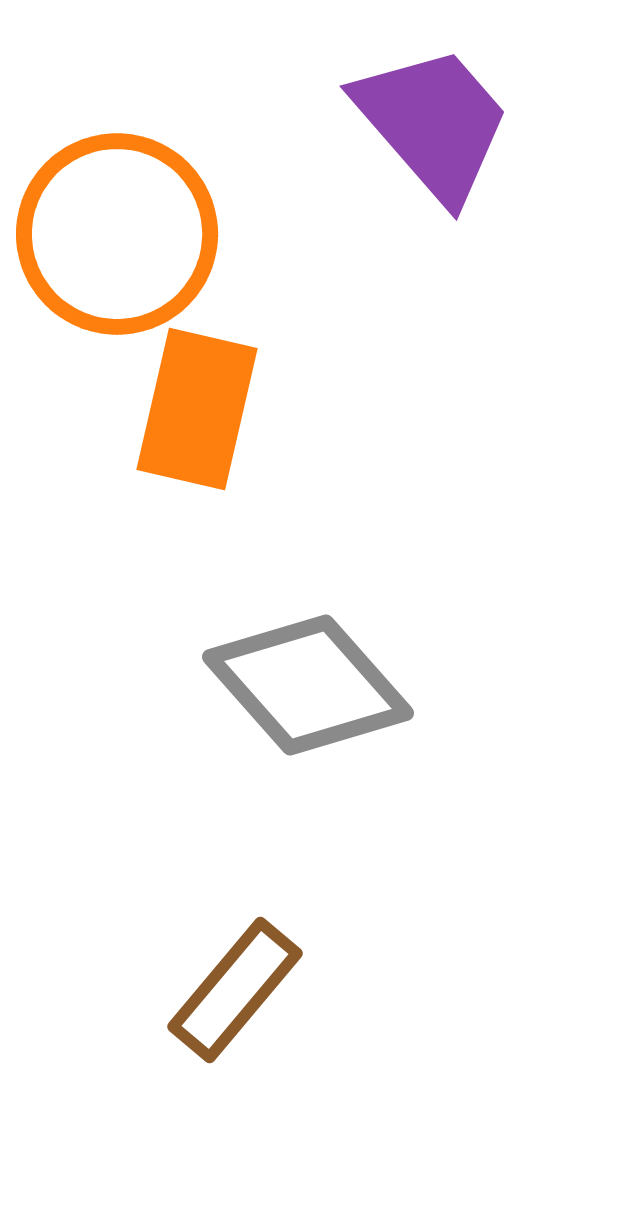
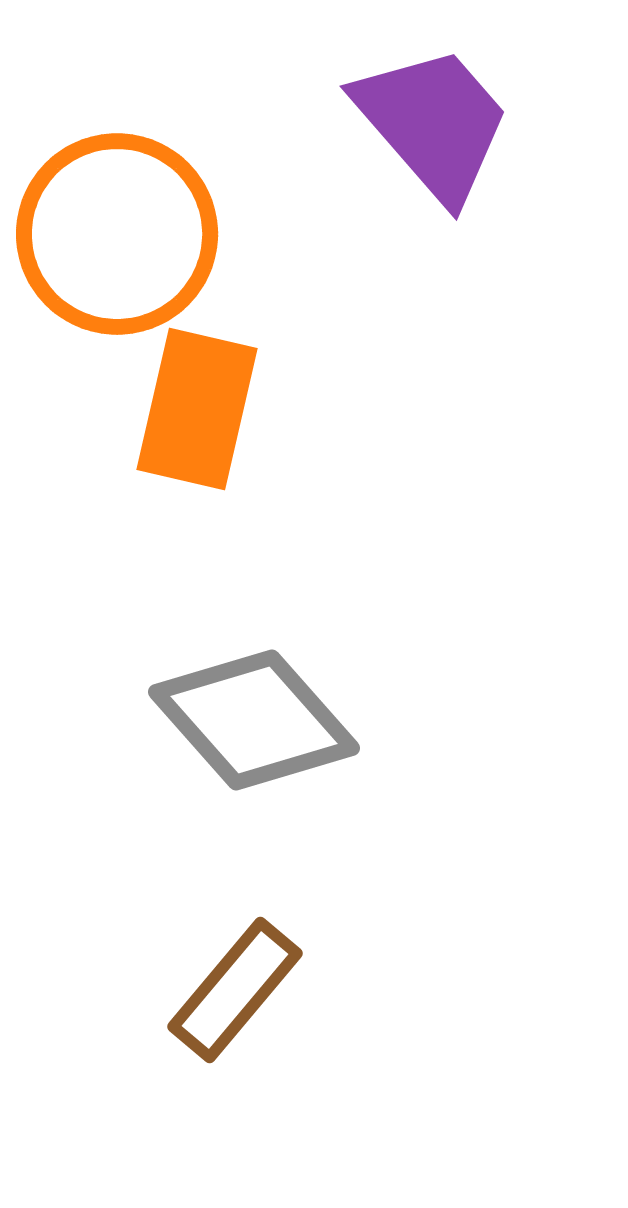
gray diamond: moved 54 px left, 35 px down
